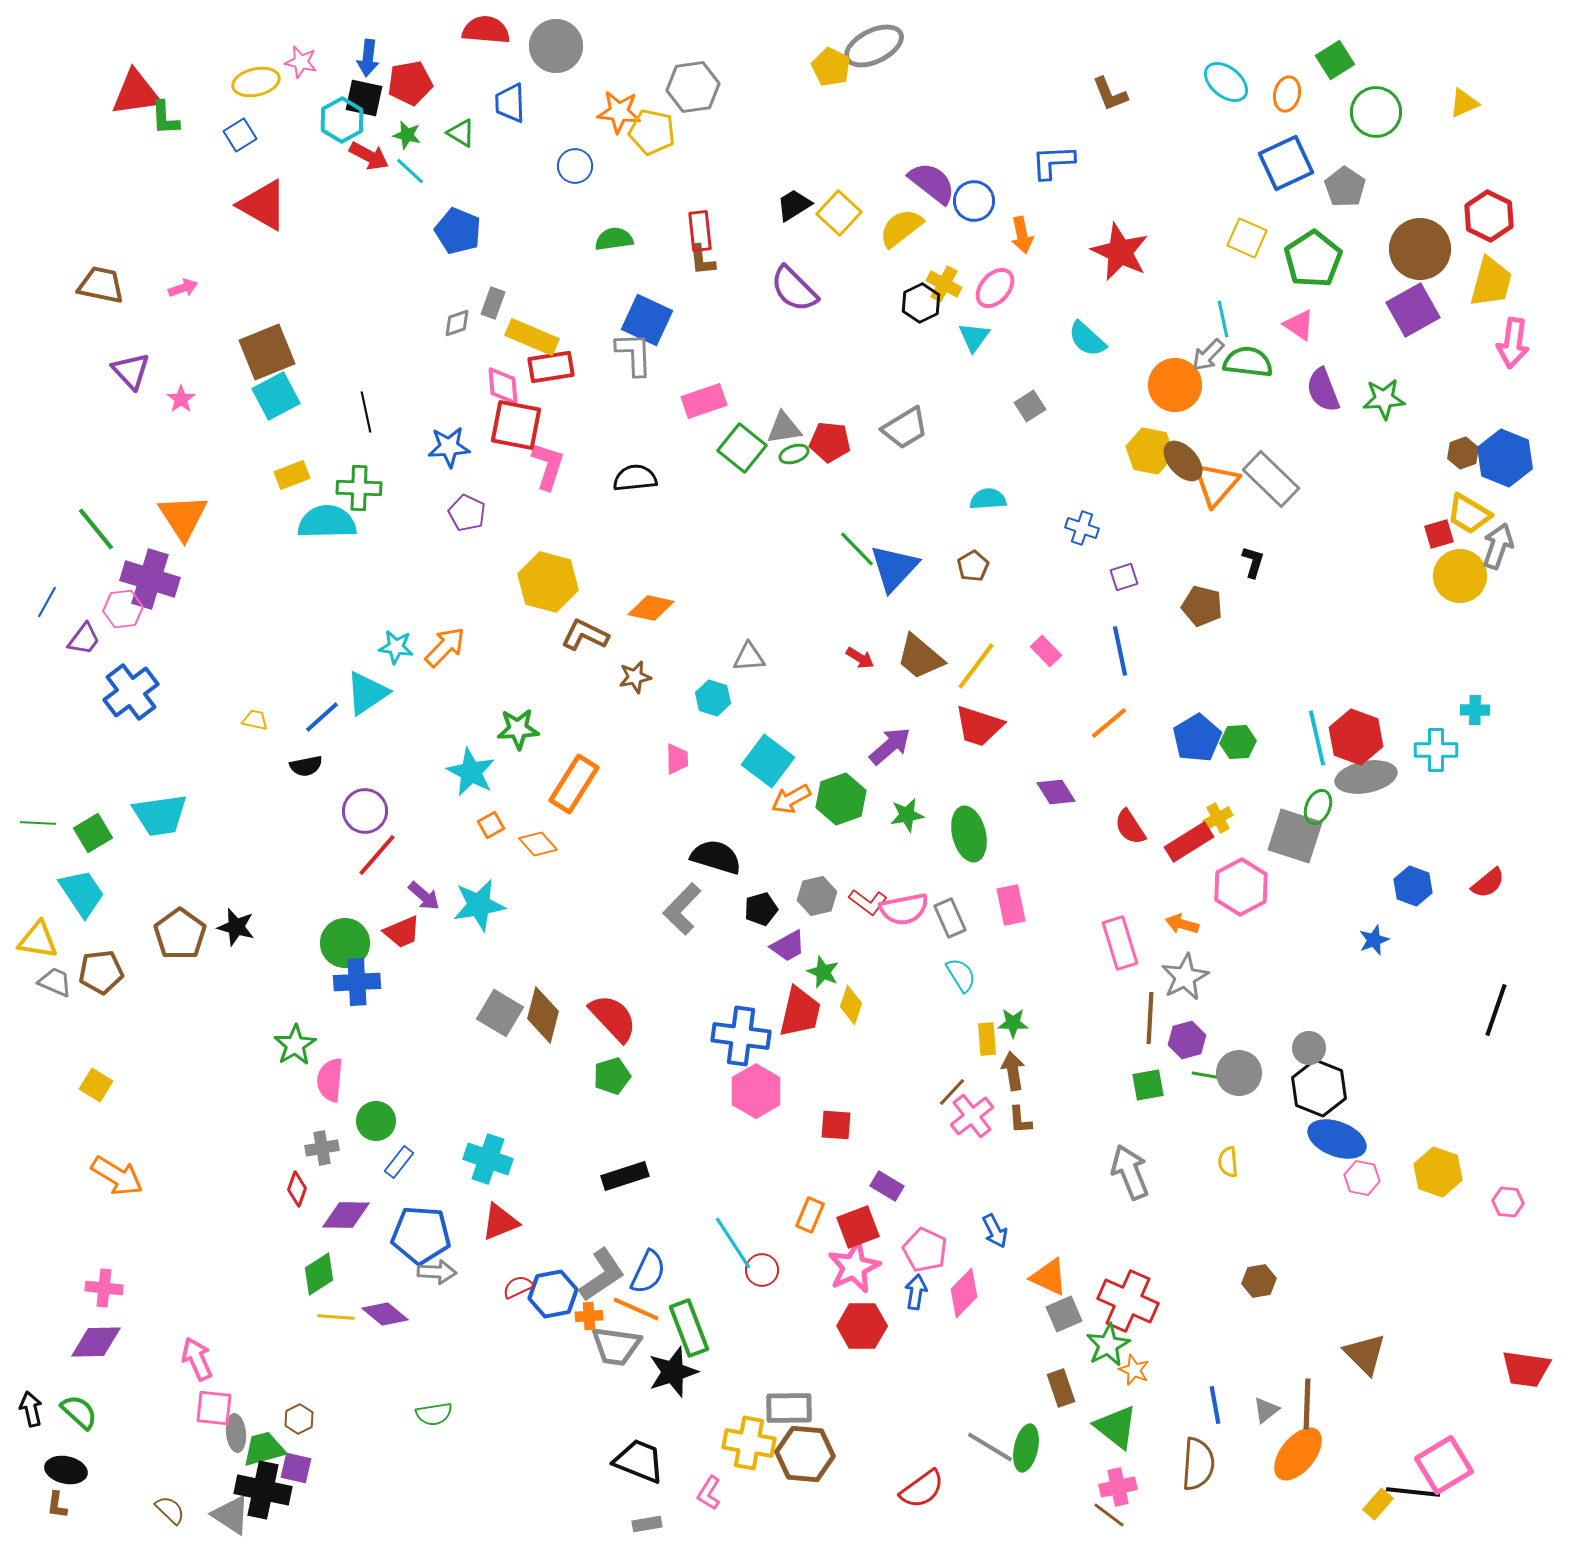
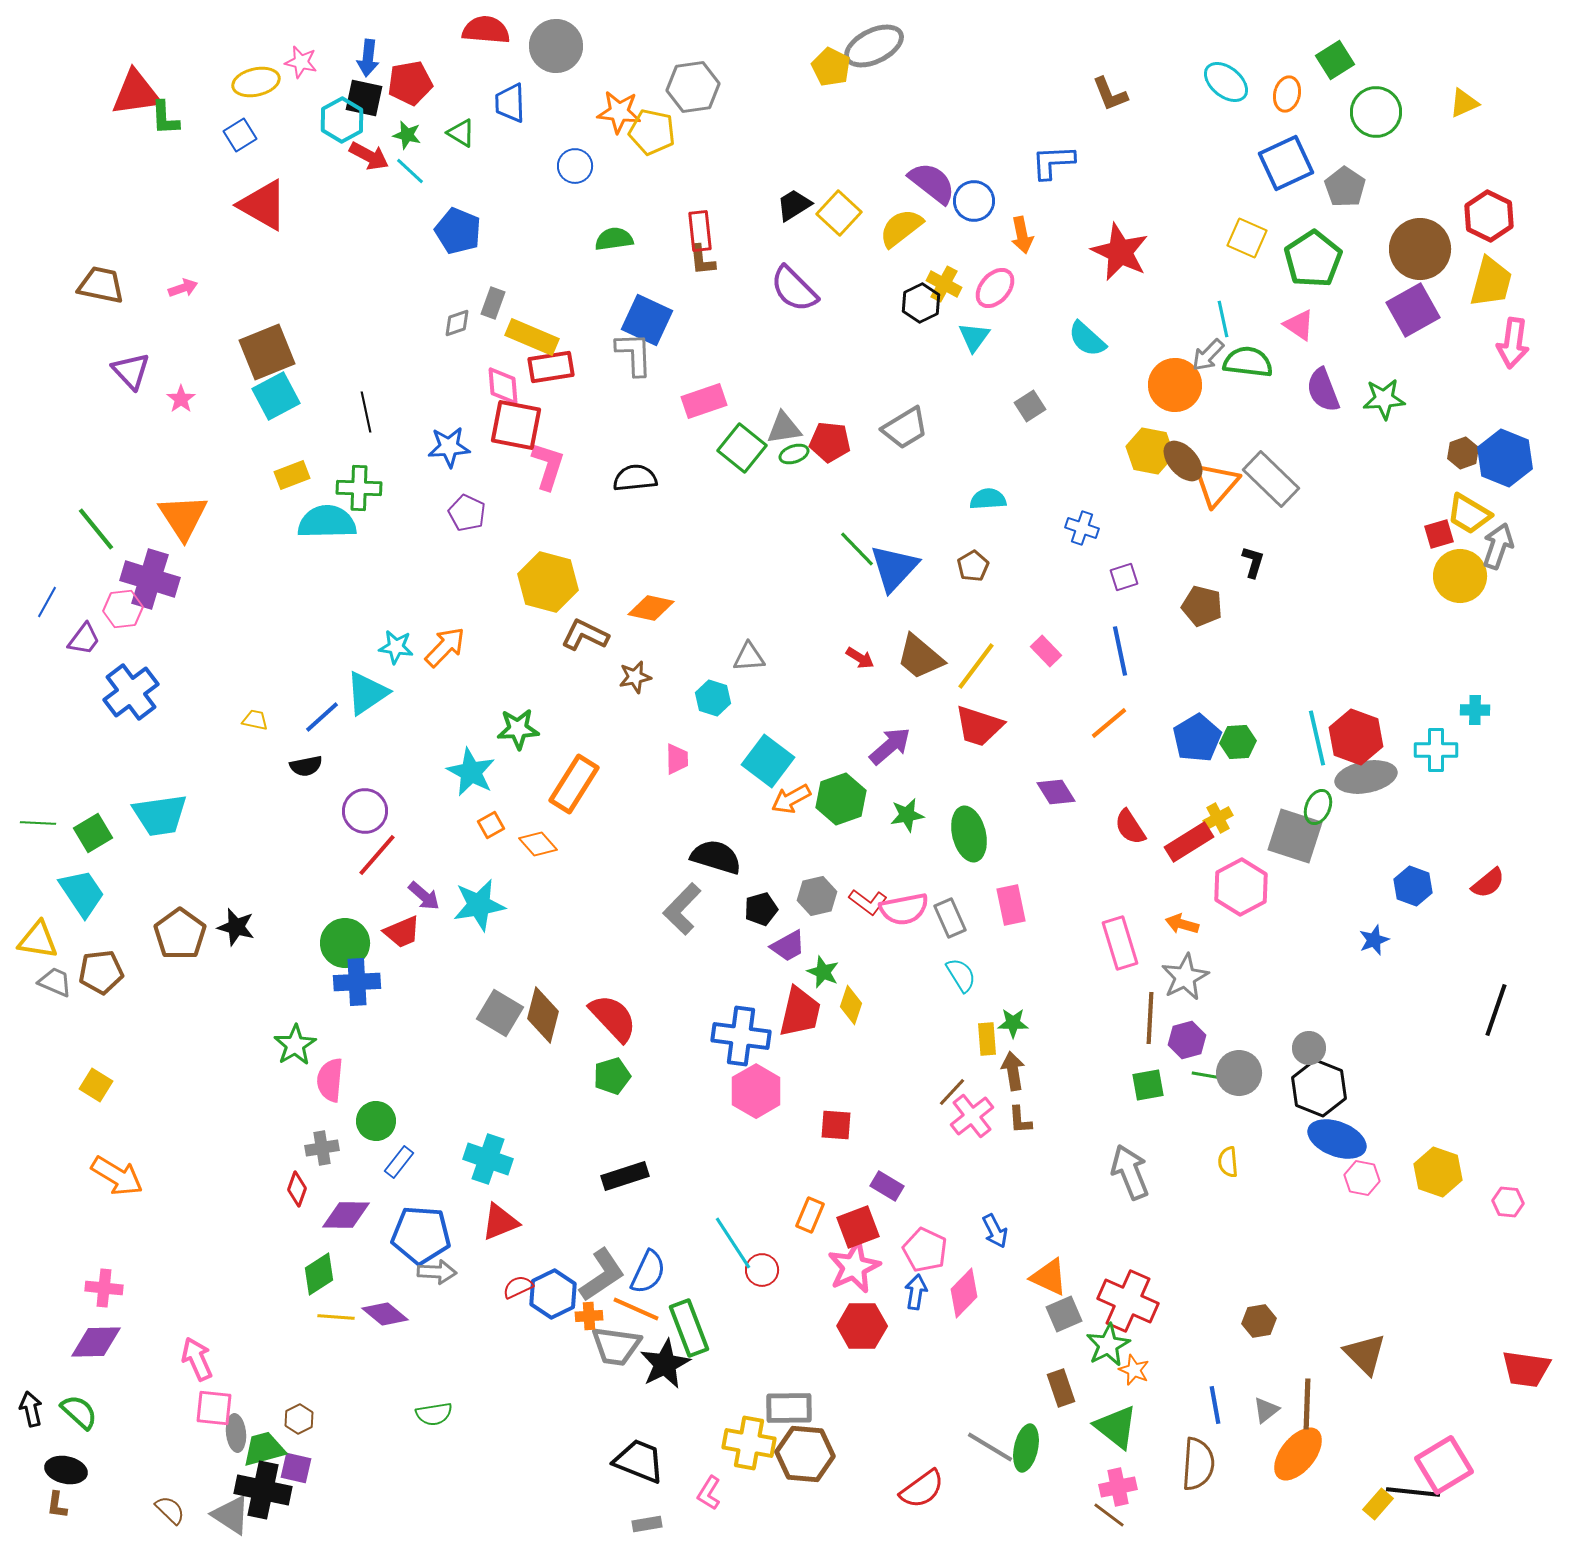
brown hexagon at (1259, 1281): moved 40 px down
blue hexagon at (553, 1294): rotated 15 degrees counterclockwise
black star at (673, 1372): moved 8 px left, 8 px up; rotated 9 degrees counterclockwise
